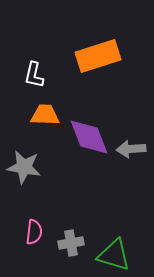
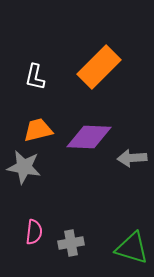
orange rectangle: moved 1 px right, 11 px down; rotated 27 degrees counterclockwise
white L-shape: moved 1 px right, 2 px down
orange trapezoid: moved 7 px left, 15 px down; rotated 16 degrees counterclockwise
purple diamond: rotated 66 degrees counterclockwise
gray arrow: moved 1 px right, 9 px down
green triangle: moved 18 px right, 7 px up
